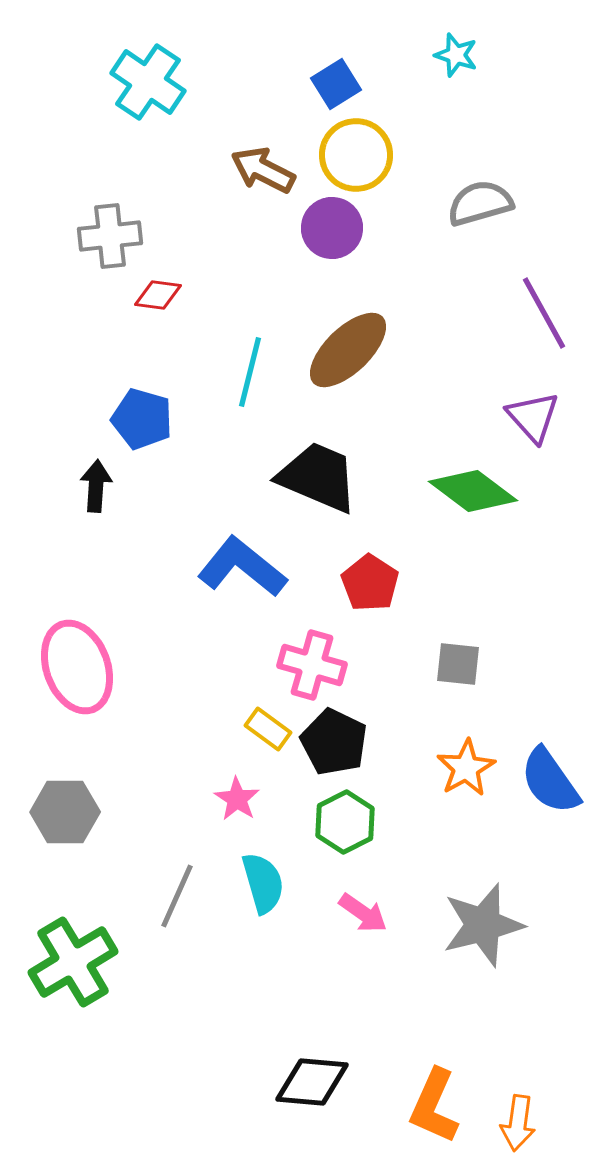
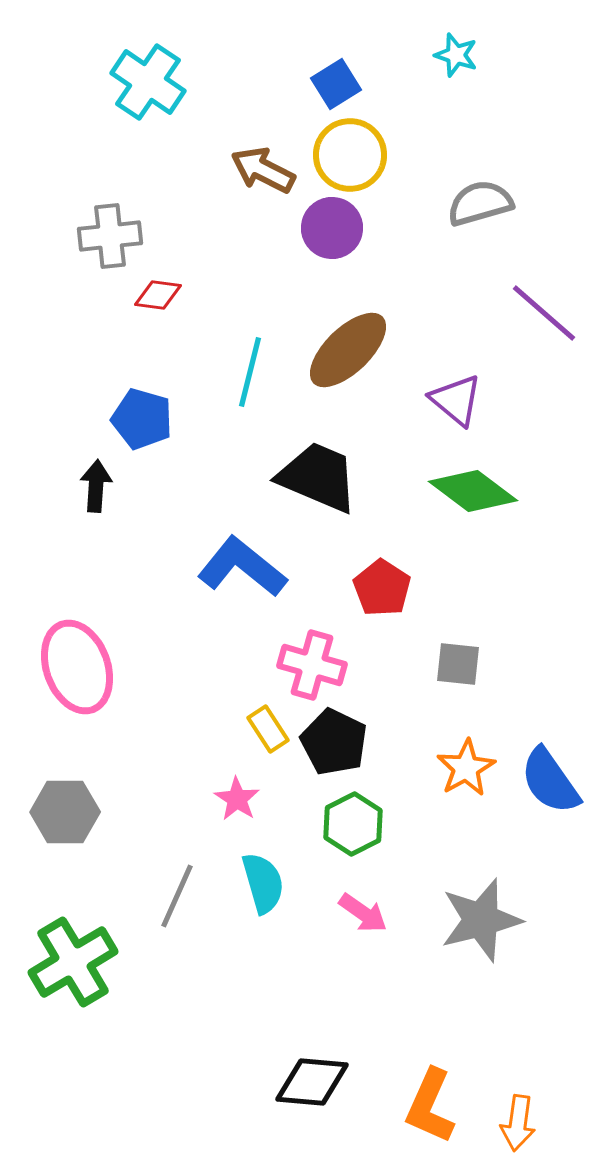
yellow circle: moved 6 px left
purple line: rotated 20 degrees counterclockwise
purple triangle: moved 77 px left, 17 px up; rotated 8 degrees counterclockwise
red pentagon: moved 12 px right, 5 px down
yellow rectangle: rotated 21 degrees clockwise
green hexagon: moved 8 px right, 2 px down
gray star: moved 2 px left, 5 px up
orange L-shape: moved 4 px left
